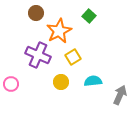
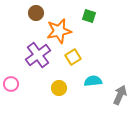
green square: rotated 24 degrees counterclockwise
orange star: rotated 15 degrees clockwise
purple cross: rotated 30 degrees clockwise
yellow circle: moved 2 px left, 6 px down
